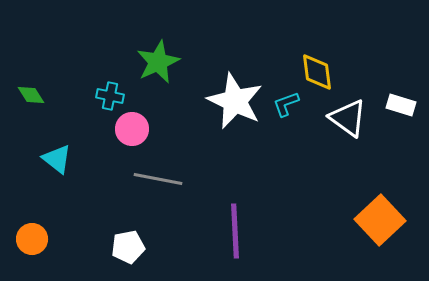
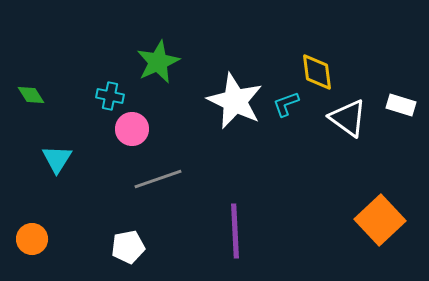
cyan triangle: rotated 24 degrees clockwise
gray line: rotated 30 degrees counterclockwise
